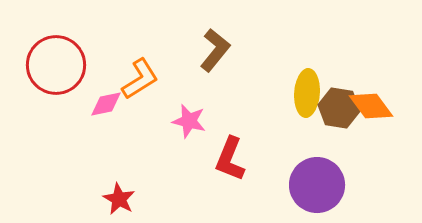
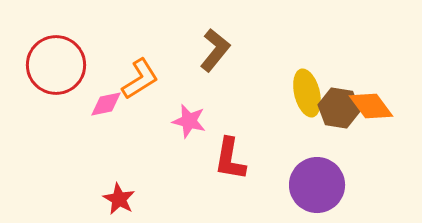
yellow ellipse: rotated 18 degrees counterclockwise
red L-shape: rotated 12 degrees counterclockwise
